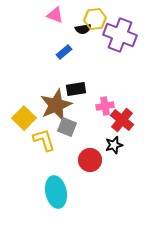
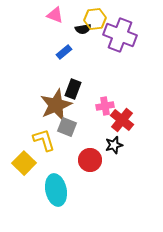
black rectangle: moved 3 px left; rotated 60 degrees counterclockwise
yellow square: moved 45 px down
cyan ellipse: moved 2 px up
